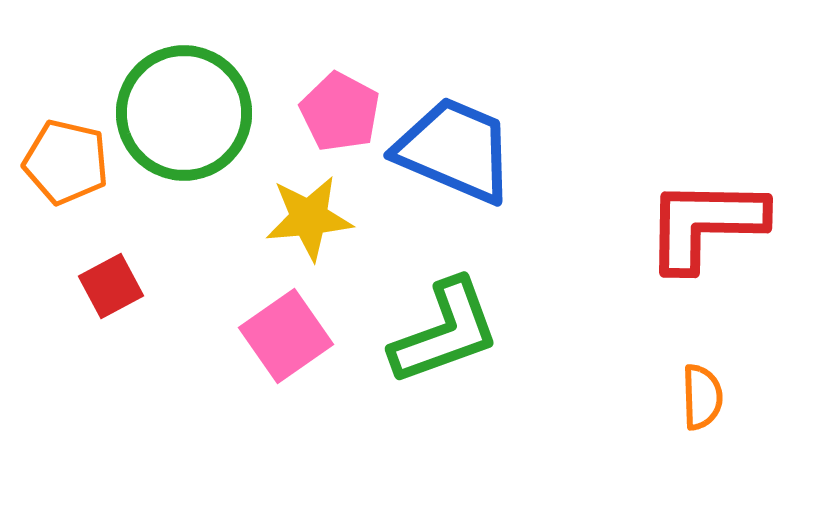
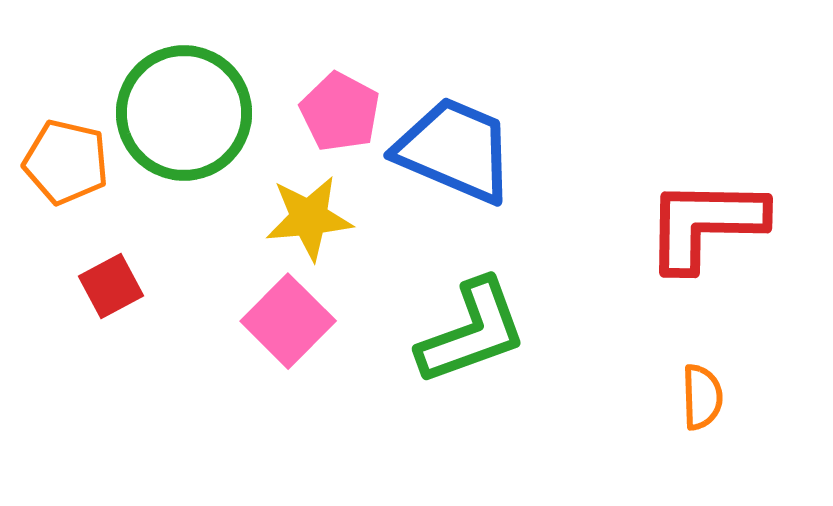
green L-shape: moved 27 px right
pink square: moved 2 px right, 15 px up; rotated 10 degrees counterclockwise
